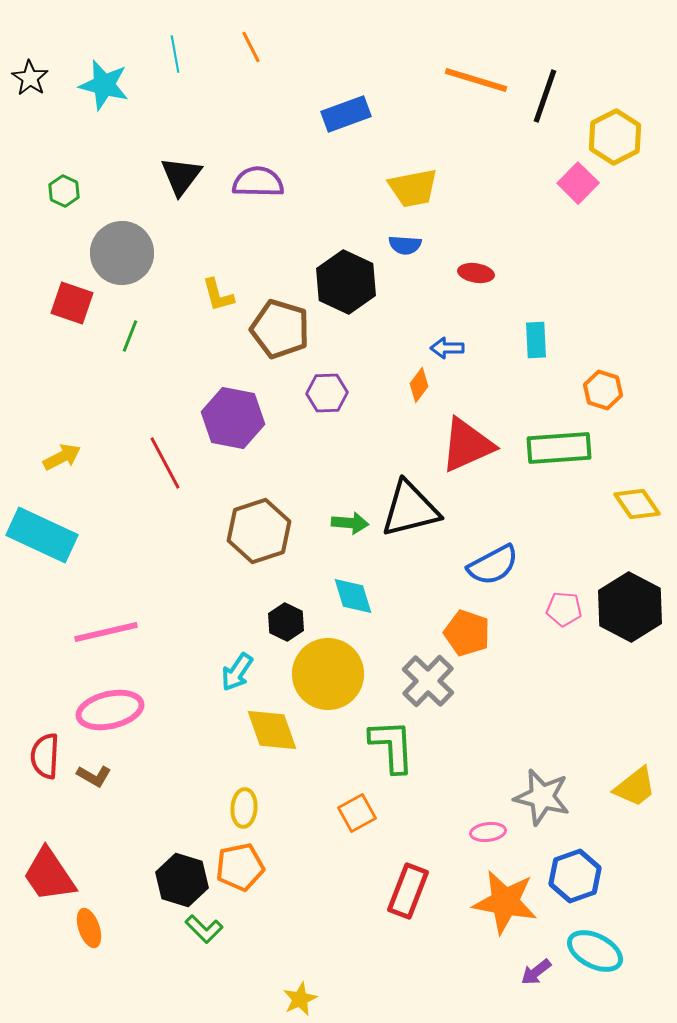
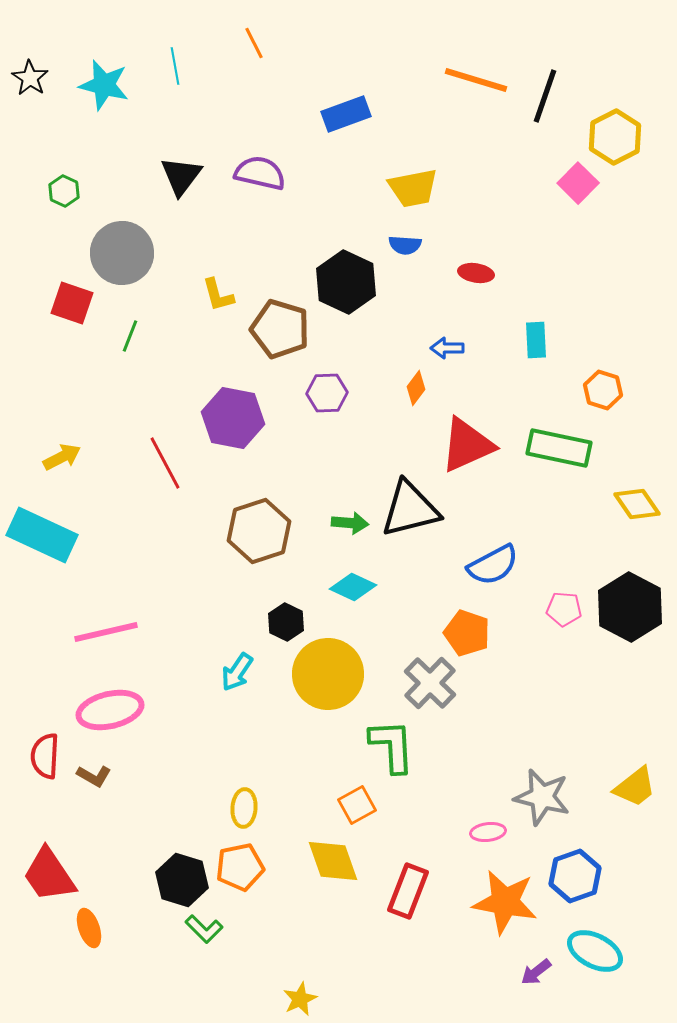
orange line at (251, 47): moved 3 px right, 4 px up
cyan line at (175, 54): moved 12 px down
purple semicircle at (258, 182): moved 2 px right, 9 px up; rotated 12 degrees clockwise
orange diamond at (419, 385): moved 3 px left, 3 px down
green rectangle at (559, 448): rotated 16 degrees clockwise
cyan diamond at (353, 596): moved 9 px up; rotated 48 degrees counterclockwise
gray cross at (428, 681): moved 2 px right, 2 px down
yellow diamond at (272, 730): moved 61 px right, 131 px down
orange square at (357, 813): moved 8 px up
